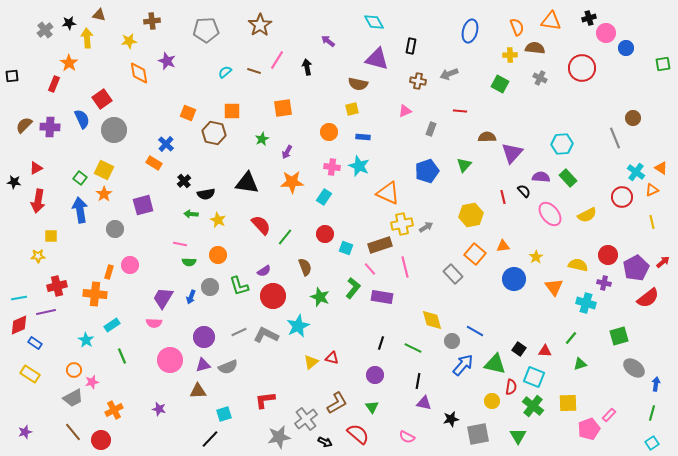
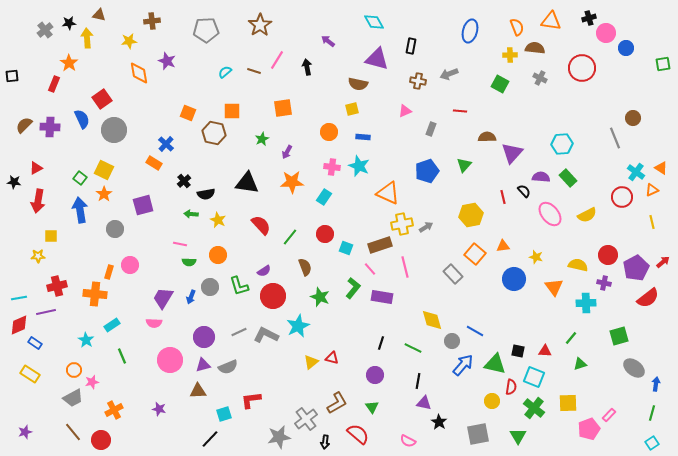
green line at (285, 237): moved 5 px right
yellow star at (536, 257): rotated 24 degrees counterclockwise
cyan cross at (586, 303): rotated 18 degrees counterclockwise
black square at (519, 349): moved 1 px left, 2 px down; rotated 24 degrees counterclockwise
red L-shape at (265, 400): moved 14 px left
green cross at (533, 406): moved 1 px right, 2 px down
black star at (451, 419): moved 12 px left, 3 px down; rotated 28 degrees counterclockwise
pink semicircle at (407, 437): moved 1 px right, 4 px down
black arrow at (325, 442): rotated 72 degrees clockwise
